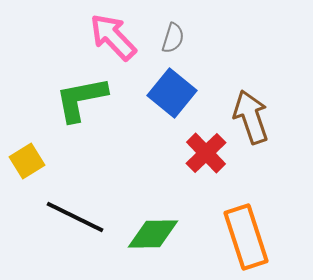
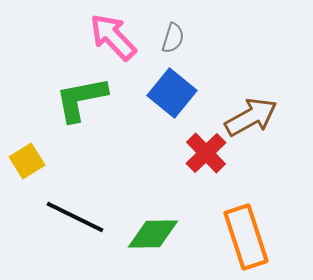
brown arrow: rotated 80 degrees clockwise
